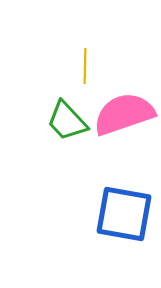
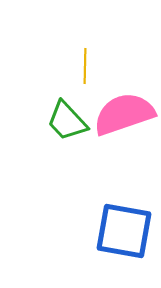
blue square: moved 17 px down
